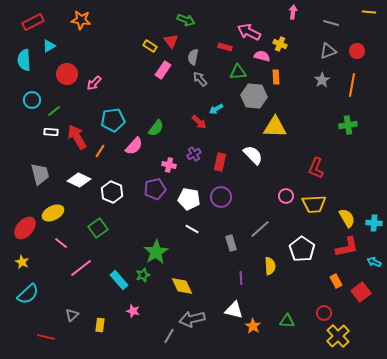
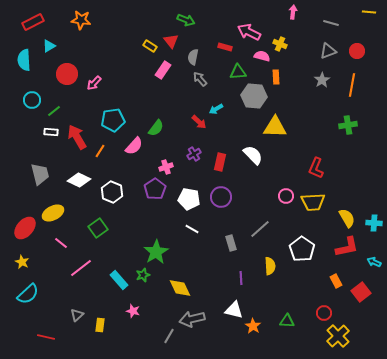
pink cross at (169, 165): moved 3 px left, 2 px down; rotated 32 degrees counterclockwise
purple pentagon at (155, 189): rotated 20 degrees counterclockwise
yellow trapezoid at (314, 204): moved 1 px left, 2 px up
yellow diamond at (182, 286): moved 2 px left, 2 px down
gray triangle at (72, 315): moved 5 px right
